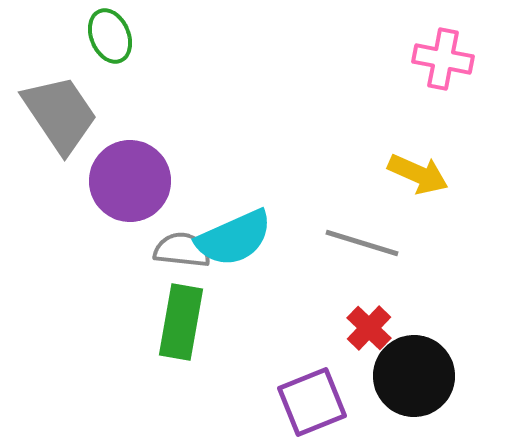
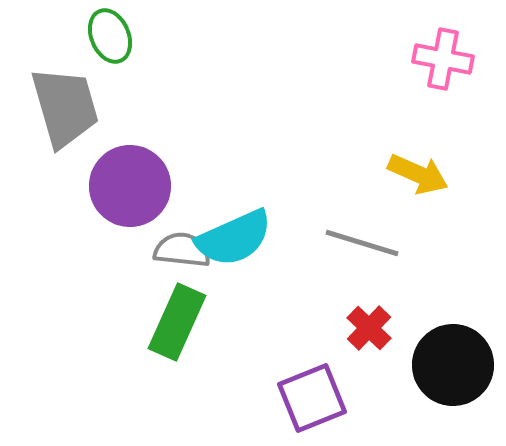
gray trapezoid: moved 5 px right, 7 px up; rotated 18 degrees clockwise
purple circle: moved 5 px down
green rectangle: moved 4 px left; rotated 14 degrees clockwise
black circle: moved 39 px right, 11 px up
purple square: moved 4 px up
